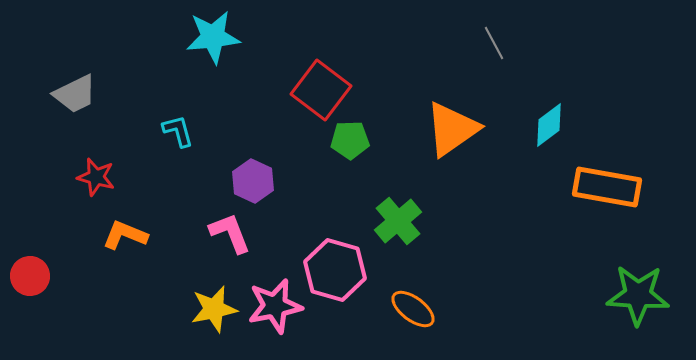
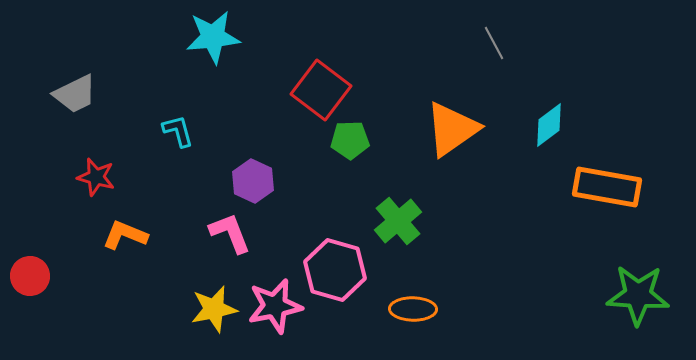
orange ellipse: rotated 36 degrees counterclockwise
